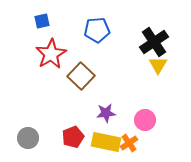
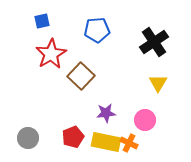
yellow triangle: moved 18 px down
orange cross: rotated 30 degrees counterclockwise
